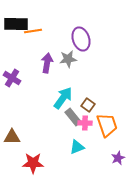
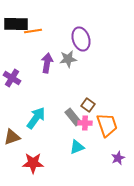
cyan arrow: moved 27 px left, 20 px down
brown triangle: rotated 18 degrees counterclockwise
